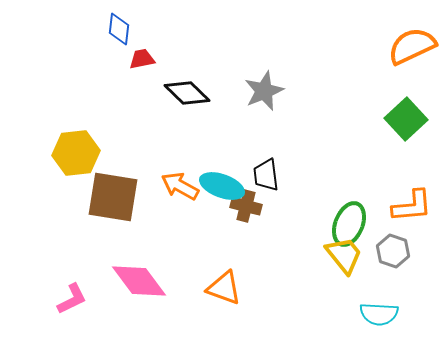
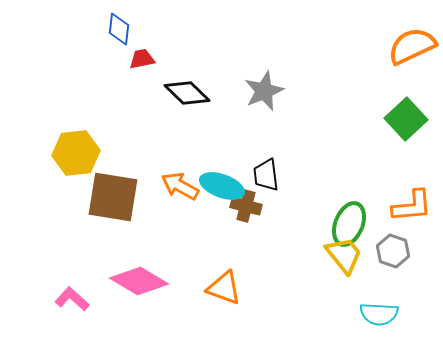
pink diamond: rotated 22 degrees counterclockwise
pink L-shape: rotated 112 degrees counterclockwise
